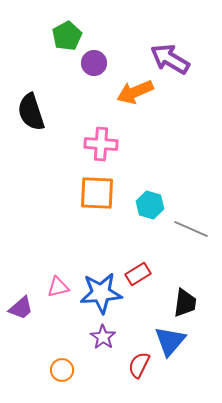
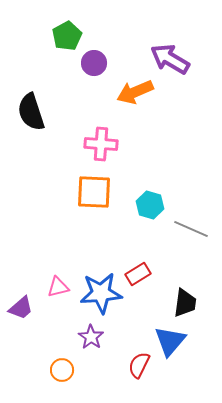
orange square: moved 3 px left, 1 px up
purple star: moved 12 px left
